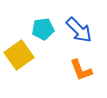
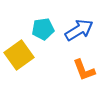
blue arrow: rotated 76 degrees counterclockwise
orange L-shape: moved 3 px right
